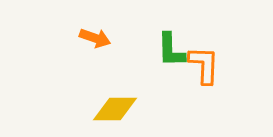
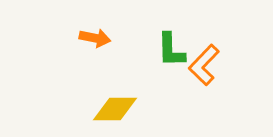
orange arrow: rotated 8 degrees counterclockwise
orange L-shape: rotated 138 degrees counterclockwise
